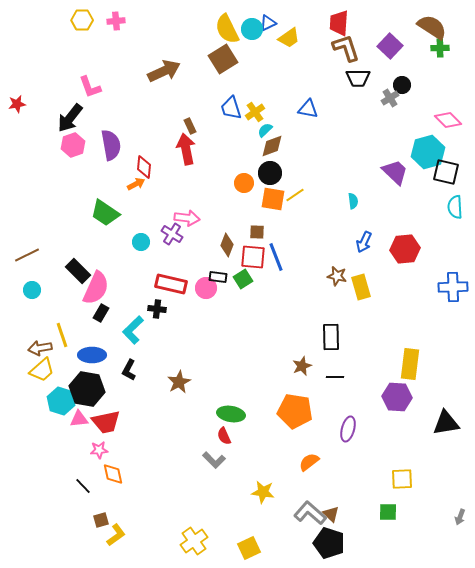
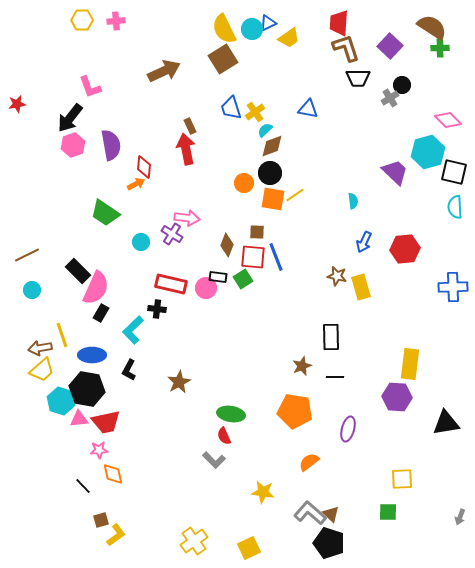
yellow semicircle at (227, 29): moved 3 px left
black square at (446, 172): moved 8 px right
